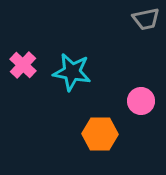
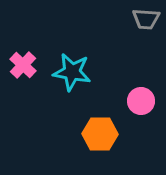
gray trapezoid: rotated 16 degrees clockwise
